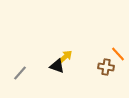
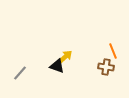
orange line: moved 5 px left, 3 px up; rotated 21 degrees clockwise
